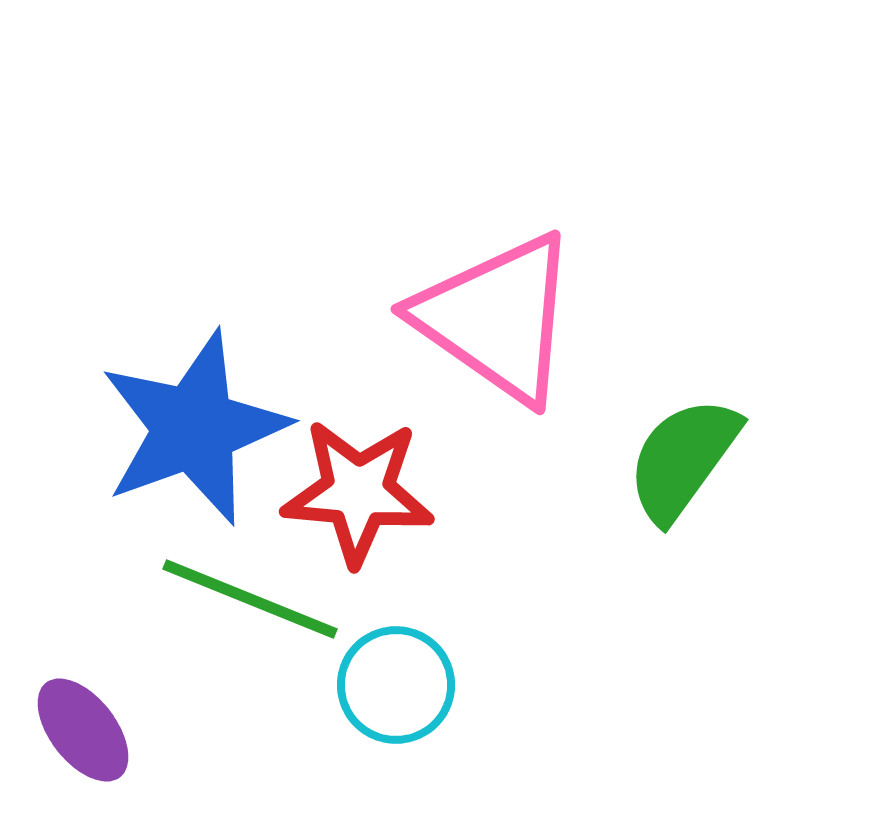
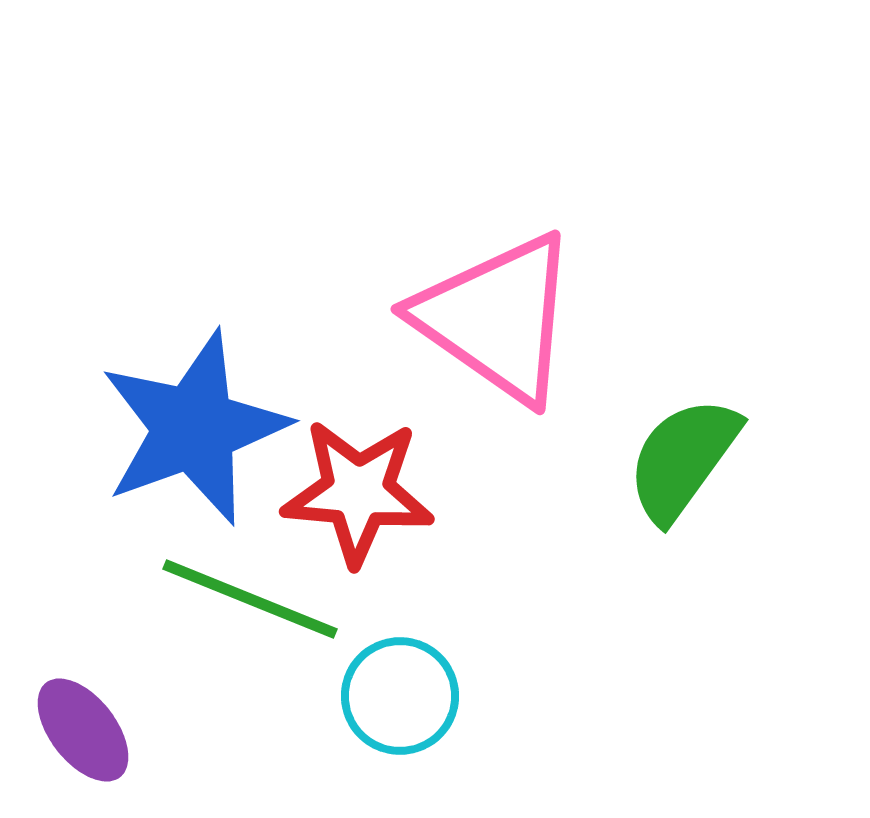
cyan circle: moved 4 px right, 11 px down
